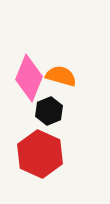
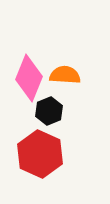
orange semicircle: moved 4 px right, 1 px up; rotated 12 degrees counterclockwise
